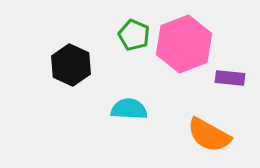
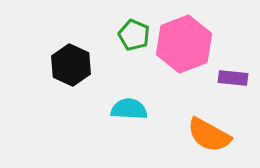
purple rectangle: moved 3 px right
